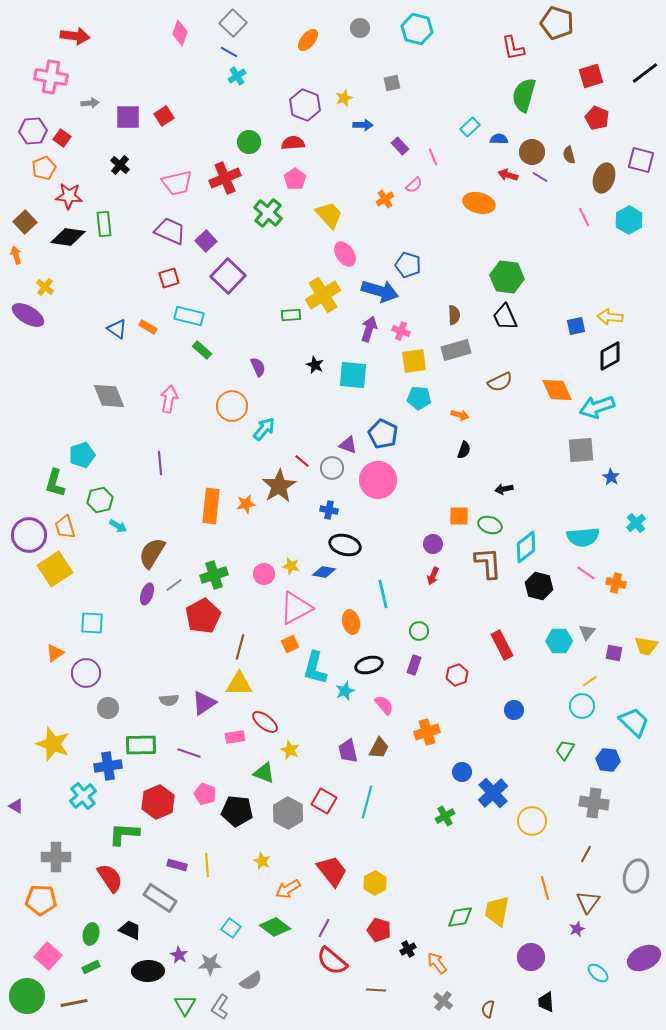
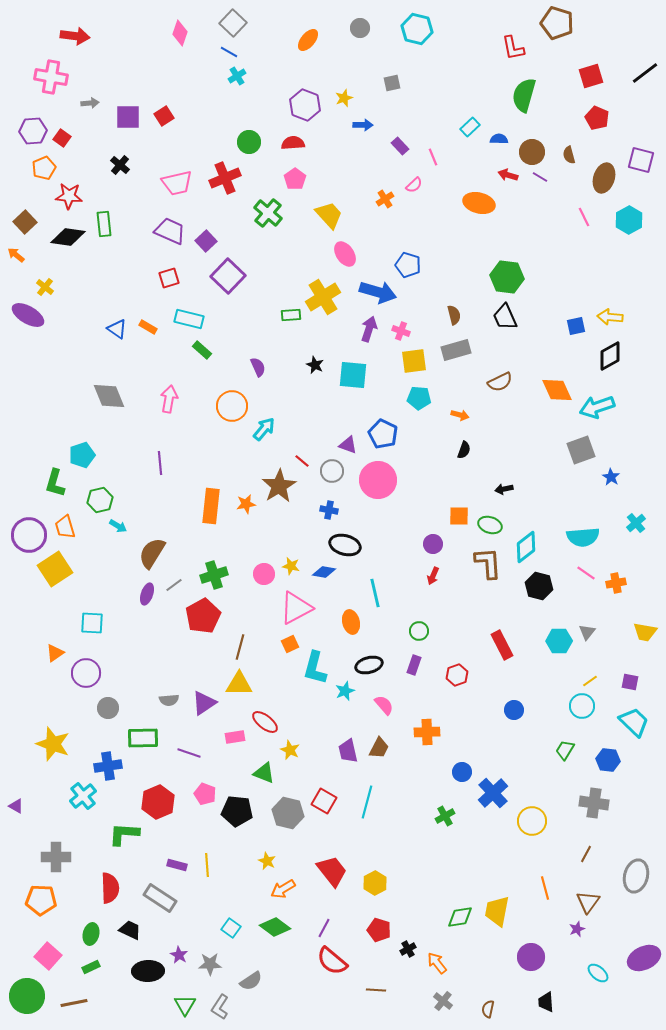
orange arrow at (16, 255): rotated 36 degrees counterclockwise
blue arrow at (380, 291): moved 2 px left, 1 px down
yellow cross at (323, 295): moved 2 px down
brown semicircle at (454, 315): rotated 12 degrees counterclockwise
cyan rectangle at (189, 316): moved 3 px down
gray square at (581, 450): rotated 16 degrees counterclockwise
gray circle at (332, 468): moved 3 px down
orange cross at (616, 583): rotated 24 degrees counterclockwise
cyan line at (383, 594): moved 8 px left, 1 px up
yellow trapezoid at (646, 646): moved 1 px left, 14 px up
purple square at (614, 653): moved 16 px right, 29 px down
orange cross at (427, 732): rotated 15 degrees clockwise
green rectangle at (141, 745): moved 2 px right, 7 px up
gray hexagon at (288, 813): rotated 16 degrees counterclockwise
yellow star at (262, 861): moved 5 px right
red semicircle at (110, 878): moved 10 px down; rotated 32 degrees clockwise
orange arrow at (288, 889): moved 5 px left
